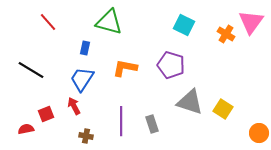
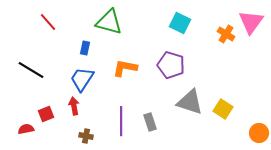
cyan square: moved 4 px left, 2 px up
red arrow: rotated 18 degrees clockwise
gray rectangle: moved 2 px left, 2 px up
